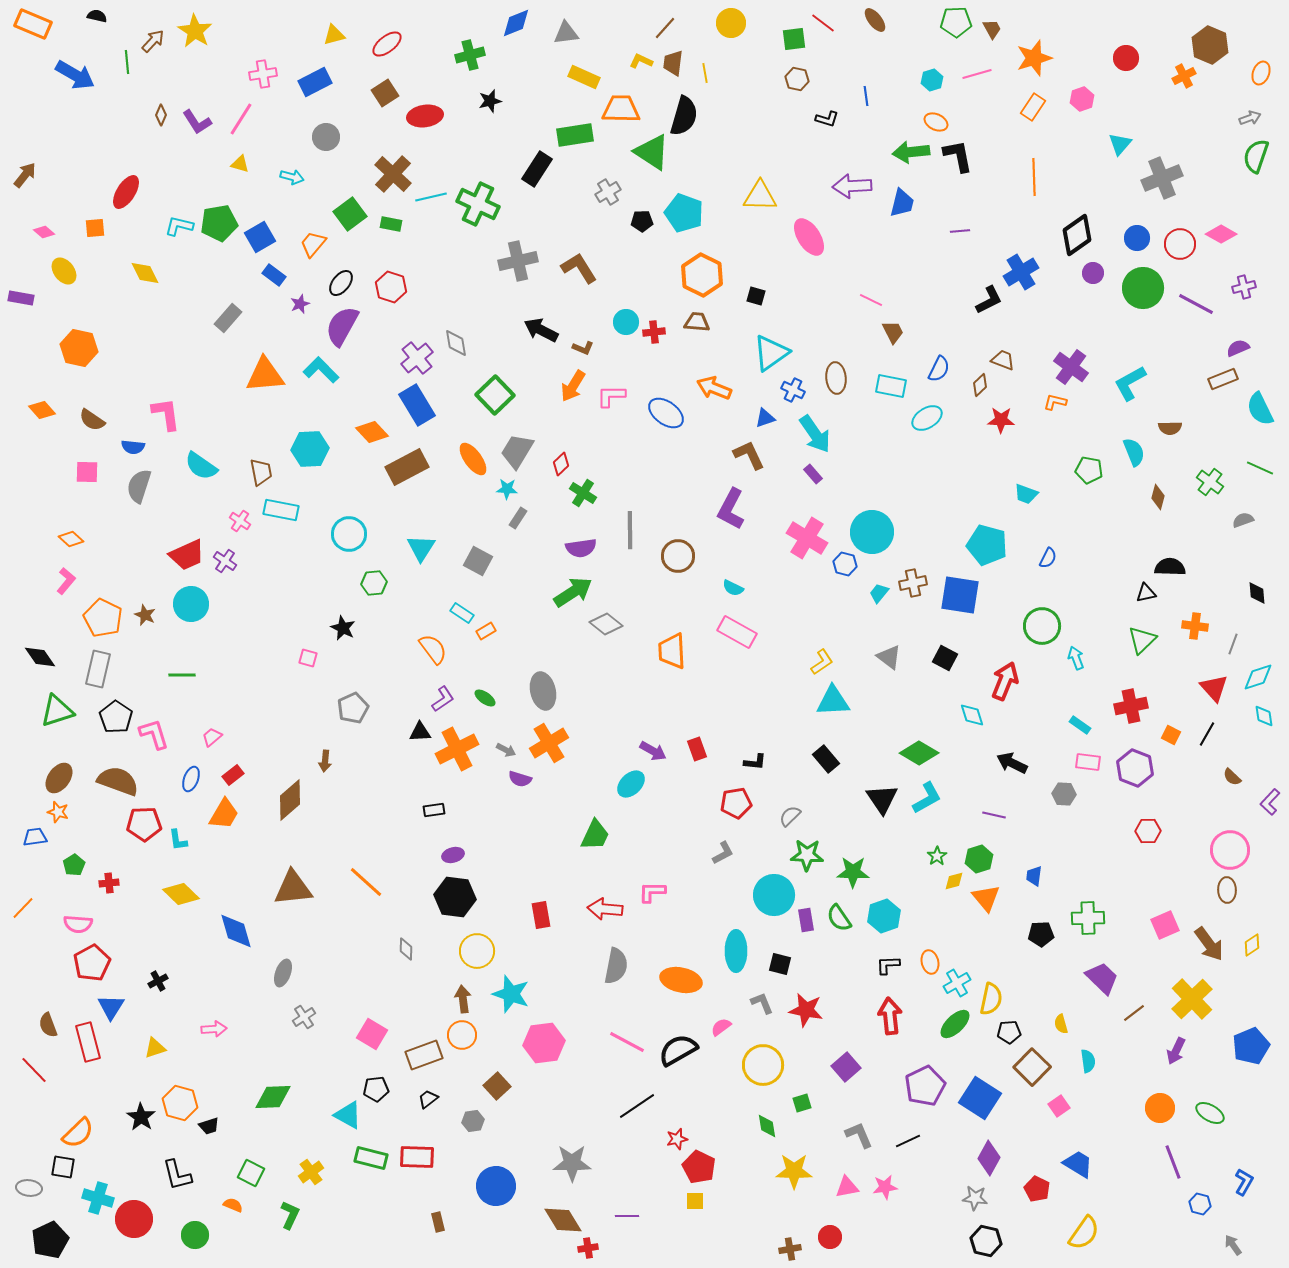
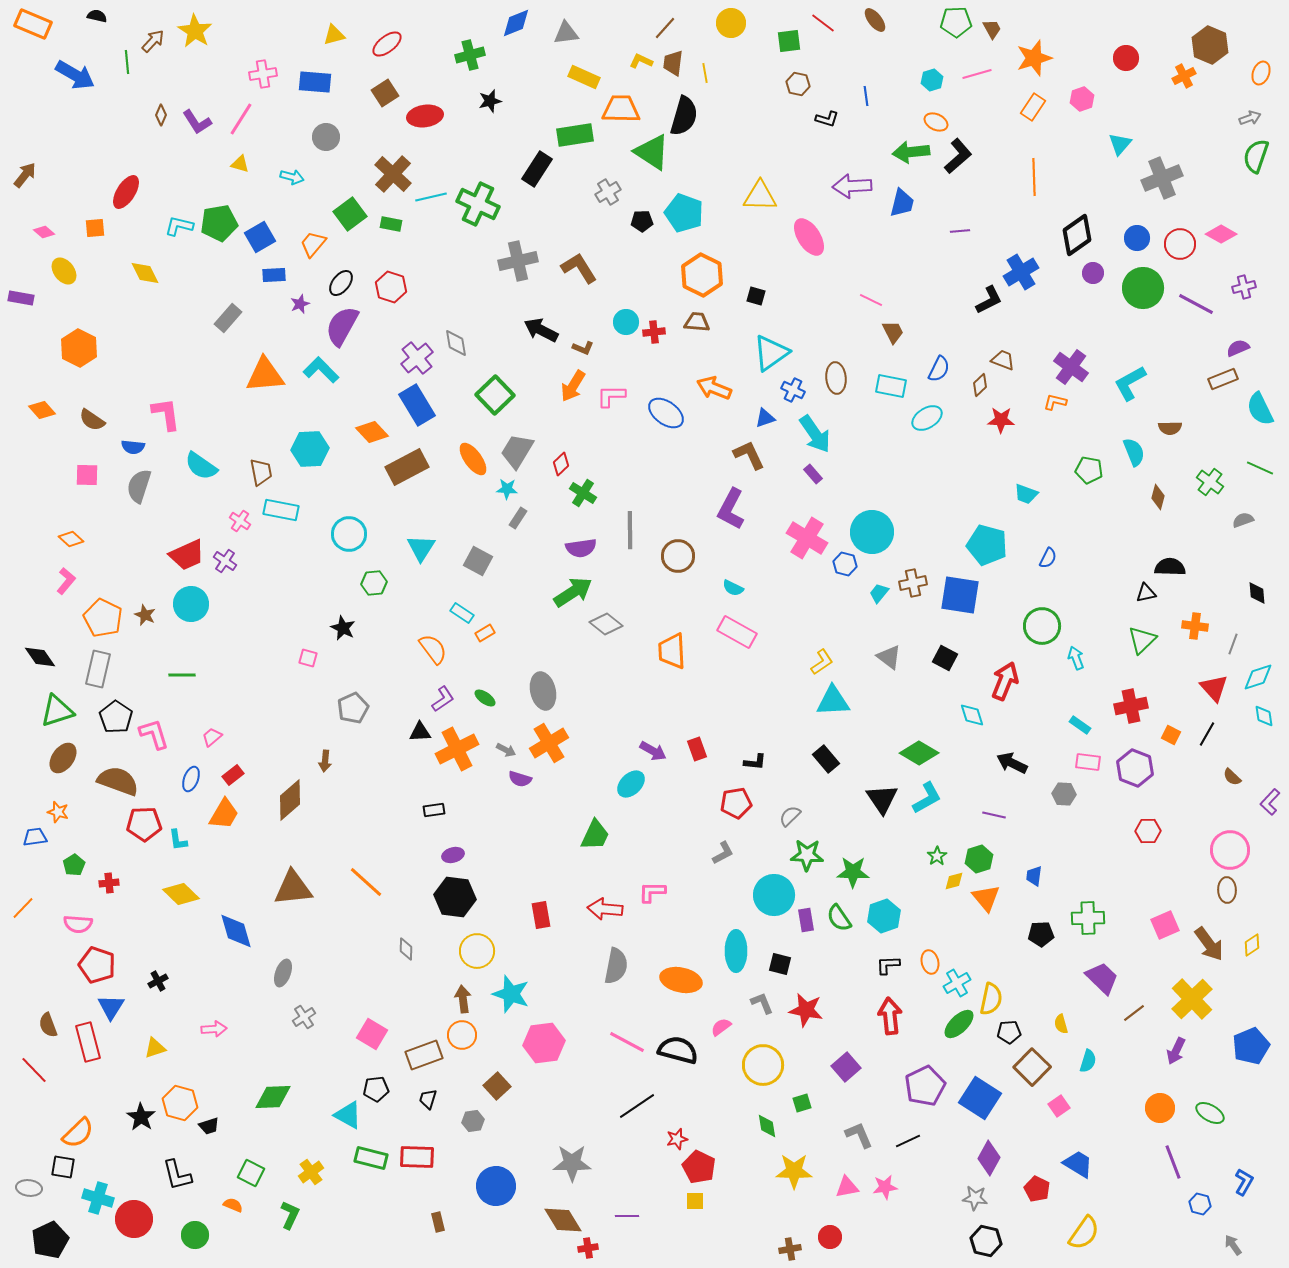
green square at (794, 39): moved 5 px left, 2 px down
brown hexagon at (797, 79): moved 1 px right, 5 px down
blue rectangle at (315, 82): rotated 32 degrees clockwise
black L-shape at (958, 156): rotated 60 degrees clockwise
blue rectangle at (274, 275): rotated 40 degrees counterclockwise
orange hexagon at (79, 348): rotated 15 degrees clockwise
pink square at (87, 472): moved 3 px down
orange rectangle at (486, 631): moved 1 px left, 2 px down
brown ellipse at (59, 778): moved 4 px right, 20 px up
red pentagon at (92, 963): moved 5 px right, 2 px down; rotated 24 degrees counterclockwise
green ellipse at (955, 1024): moved 4 px right
black semicircle at (678, 1050): rotated 45 degrees clockwise
cyan semicircle at (1088, 1061): rotated 25 degrees clockwise
black trapezoid at (428, 1099): rotated 35 degrees counterclockwise
